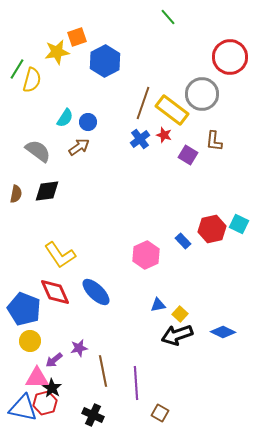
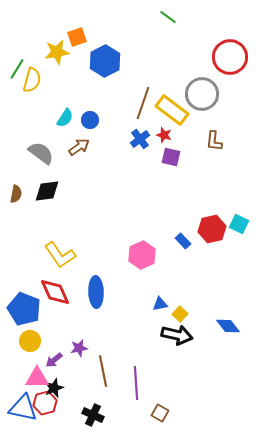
green line at (168, 17): rotated 12 degrees counterclockwise
blue circle at (88, 122): moved 2 px right, 2 px up
gray semicircle at (38, 151): moved 3 px right, 2 px down
purple square at (188, 155): moved 17 px left, 2 px down; rotated 18 degrees counterclockwise
pink hexagon at (146, 255): moved 4 px left
blue ellipse at (96, 292): rotated 44 degrees clockwise
blue triangle at (158, 305): moved 2 px right, 1 px up
blue diamond at (223, 332): moved 5 px right, 6 px up; rotated 25 degrees clockwise
black arrow at (177, 335): rotated 148 degrees counterclockwise
black star at (52, 388): moved 2 px right; rotated 18 degrees clockwise
